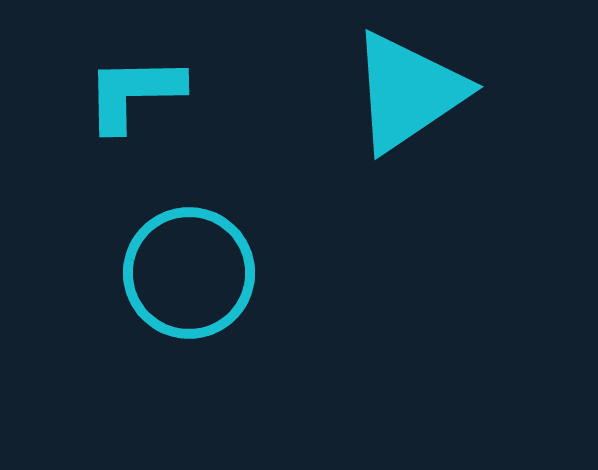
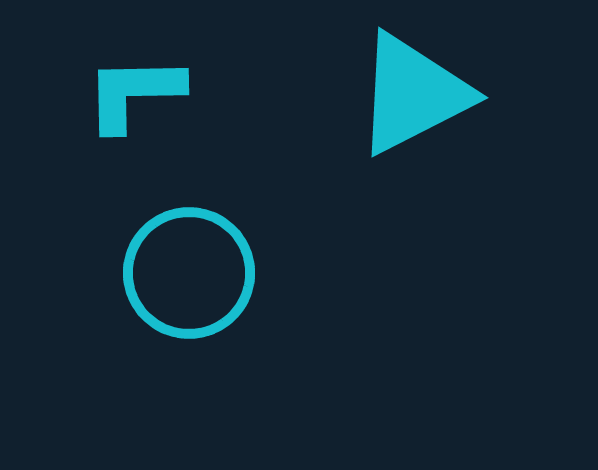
cyan triangle: moved 5 px right, 2 px down; rotated 7 degrees clockwise
